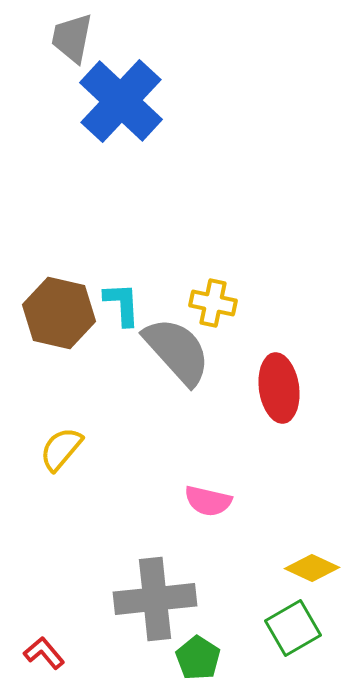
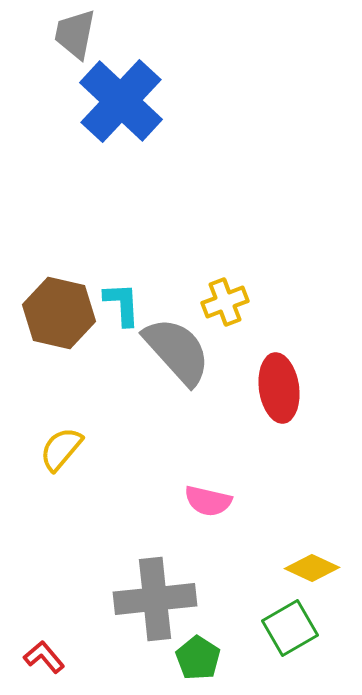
gray trapezoid: moved 3 px right, 4 px up
yellow cross: moved 12 px right, 1 px up; rotated 33 degrees counterclockwise
green square: moved 3 px left
red L-shape: moved 4 px down
